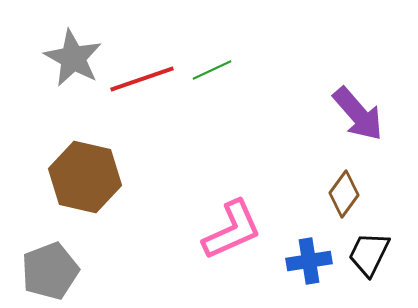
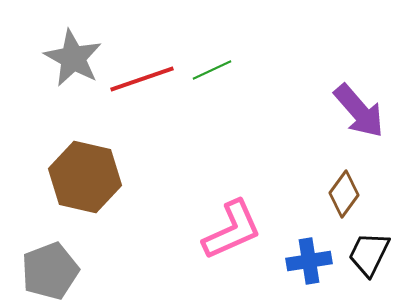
purple arrow: moved 1 px right, 3 px up
